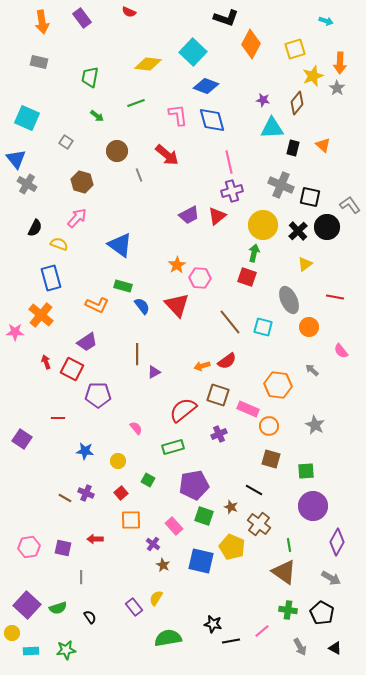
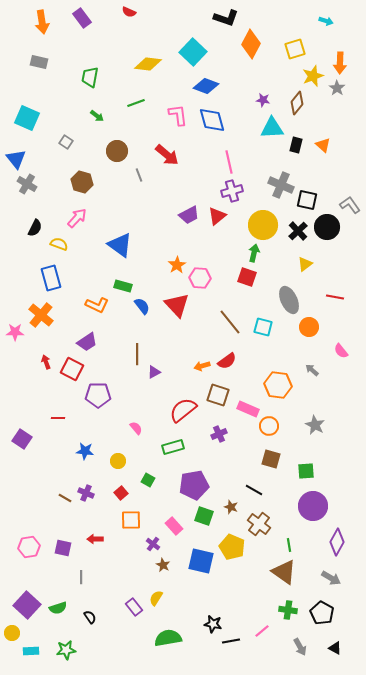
black rectangle at (293, 148): moved 3 px right, 3 px up
black square at (310, 197): moved 3 px left, 3 px down
